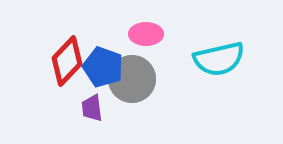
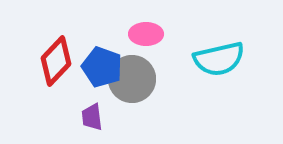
red diamond: moved 11 px left
blue pentagon: moved 1 px left
purple trapezoid: moved 9 px down
